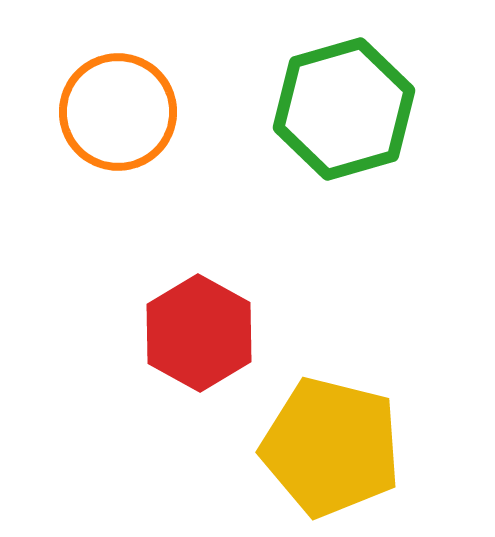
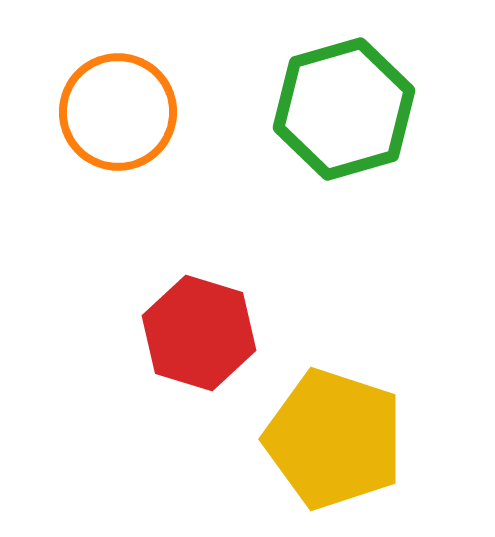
red hexagon: rotated 12 degrees counterclockwise
yellow pentagon: moved 3 px right, 8 px up; rotated 4 degrees clockwise
